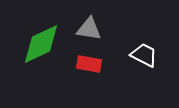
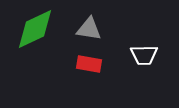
green diamond: moved 6 px left, 15 px up
white trapezoid: rotated 152 degrees clockwise
